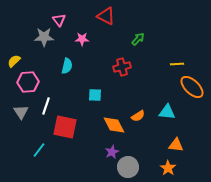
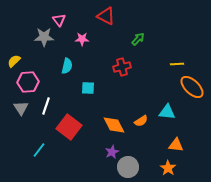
cyan square: moved 7 px left, 7 px up
gray triangle: moved 4 px up
orange semicircle: moved 3 px right, 5 px down
red square: moved 4 px right; rotated 25 degrees clockwise
